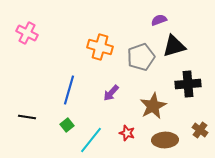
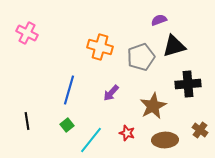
black line: moved 4 px down; rotated 72 degrees clockwise
